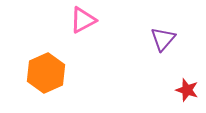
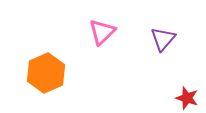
pink triangle: moved 19 px right, 12 px down; rotated 16 degrees counterclockwise
red star: moved 8 px down
